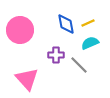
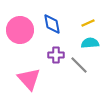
blue diamond: moved 14 px left
cyan semicircle: rotated 18 degrees clockwise
pink triangle: moved 2 px right
